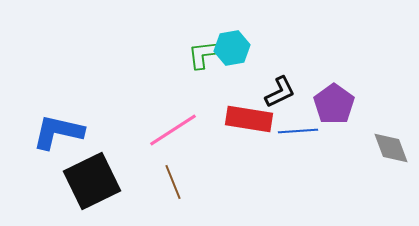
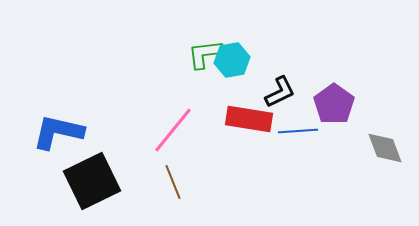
cyan hexagon: moved 12 px down
pink line: rotated 18 degrees counterclockwise
gray diamond: moved 6 px left
